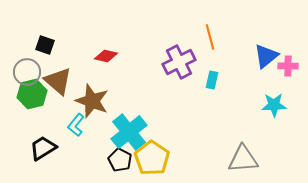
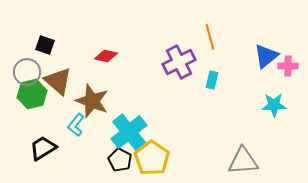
gray triangle: moved 2 px down
